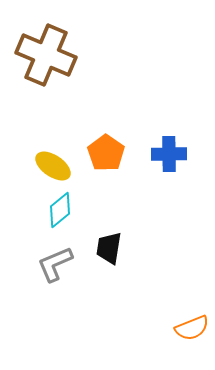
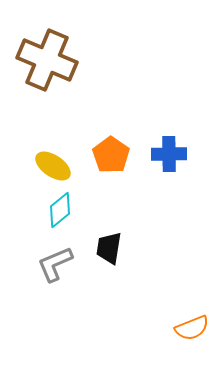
brown cross: moved 1 px right, 5 px down
orange pentagon: moved 5 px right, 2 px down
